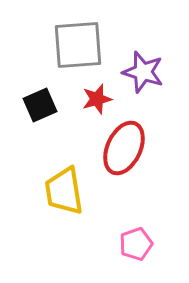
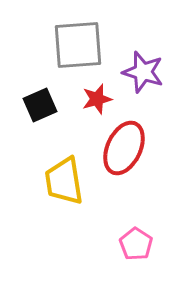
yellow trapezoid: moved 10 px up
pink pentagon: rotated 20 degrees counterclockwise
